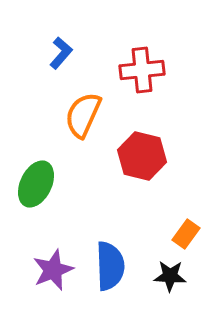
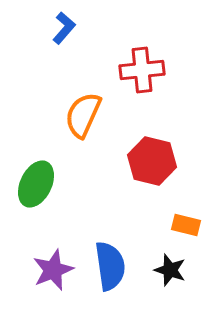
blue L-shape: moved 3 px right, 25 px up
red hexagon: moved 10 px right, 5 px down
orange rectangle: moved 9 px up; rotated 68 degrees clockwise
blue semicircle: rotated 6 degrees counterclockwise
black star: moved 6 px up; rotated 16 degrees clockwise
